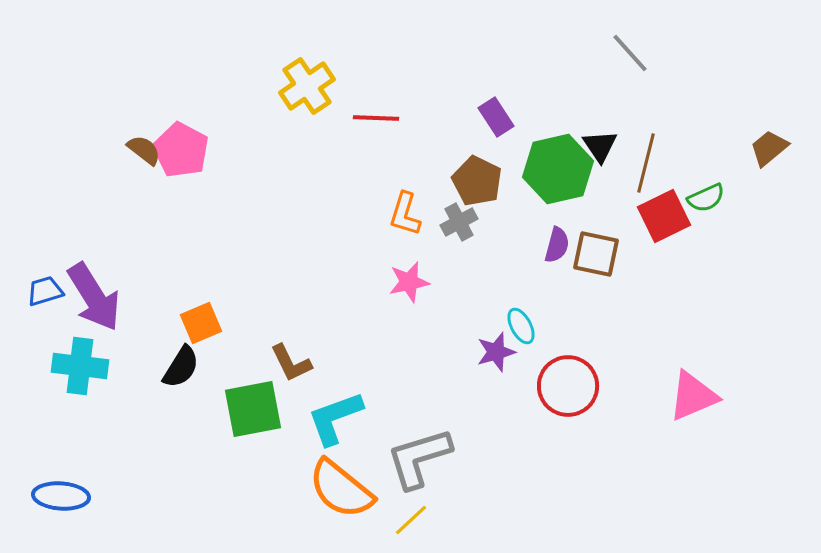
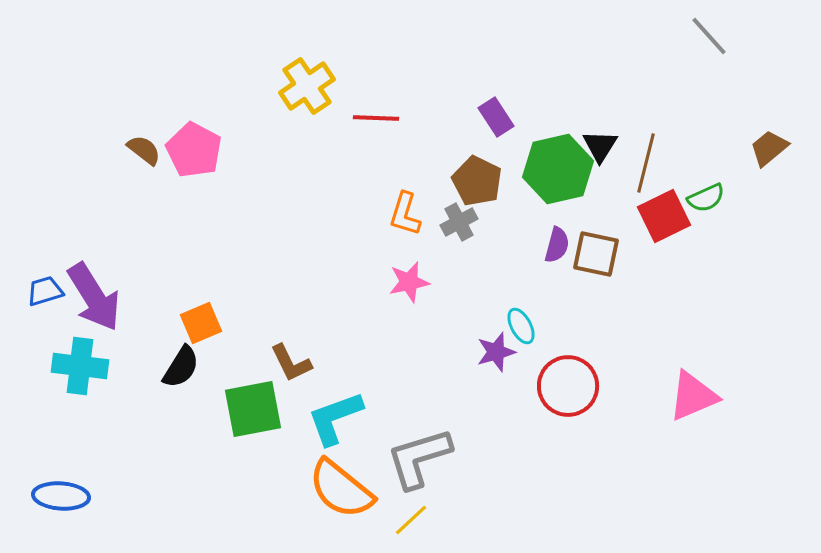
gray line: moved 79 px right, 17 px up
black triangle: rotated 6 degrees clockwise
pink pentagon: moved 13 px right
